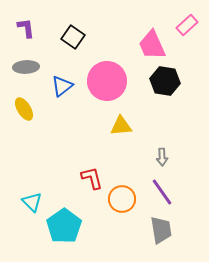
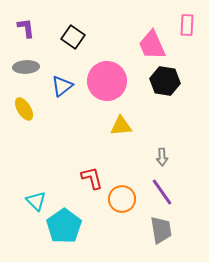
pink rectangle: rotated 45 degrees counterclockwise
cyan triangle: moved 4 px right, 1 px up
